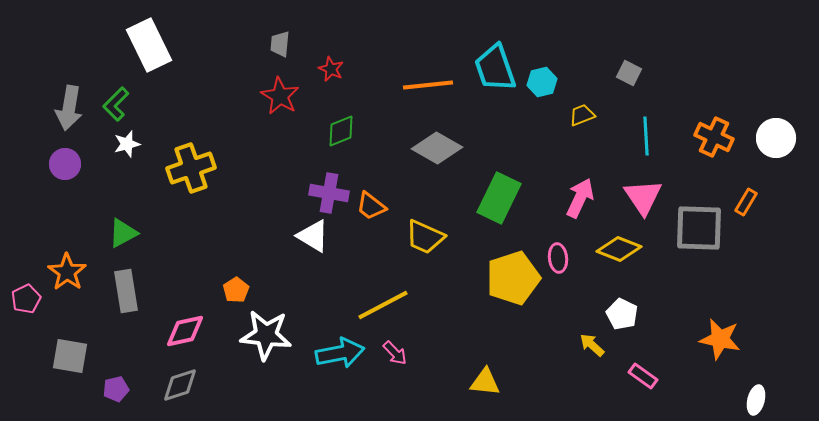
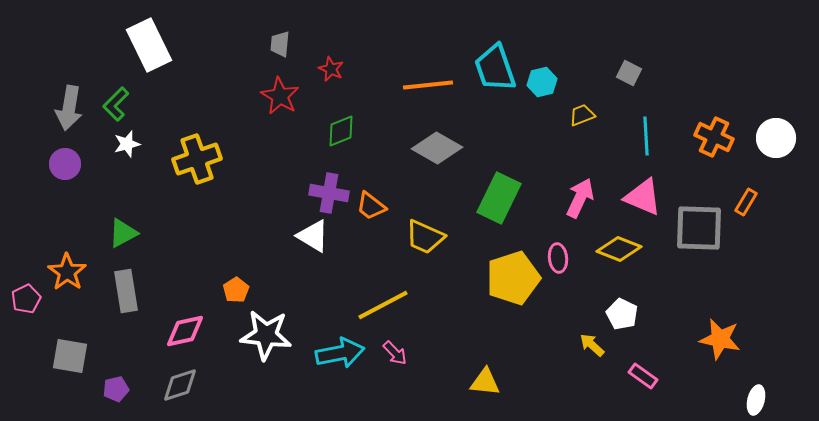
yellow cross at (191, 168): moved 6 px right, 9 px up
pink triangle at (643, 197): rotated 33 degrees counterclockwise
